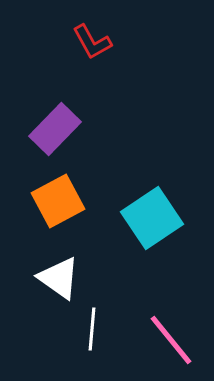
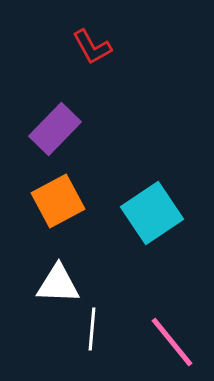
red L-shape: moved 5 px down
cyan square: moved 5 px up
white triangle: moved 1 px left, 6 px down; rotated 33 degrees counterclockwise
pink line: moved 1 px right, 2 px down
